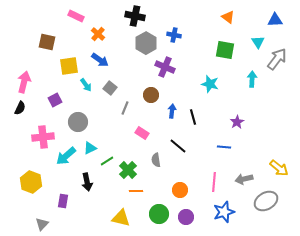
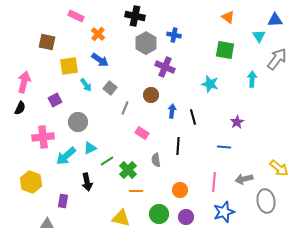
cyan triangle at (258, 42): moved 1 px right, 6 px up
black line at (178, 146): rotated 54 degrees clockwise
gray ellipse at (266, 201): rotated 70 degrees counterclockwise
gray triangle at (42, 224): moved 5 px right; rotated 48 degrees clockwise
